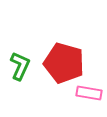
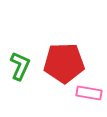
red pentagon: rotated 18 degrees counterclockwise
